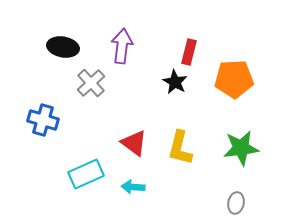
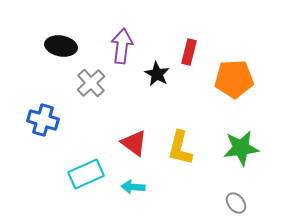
black ellipse: moved 2 px left, 1 px up
black star: moved 18 px left, 8 px up
gray ellipse: rotated 50 degrees counterclockwise
